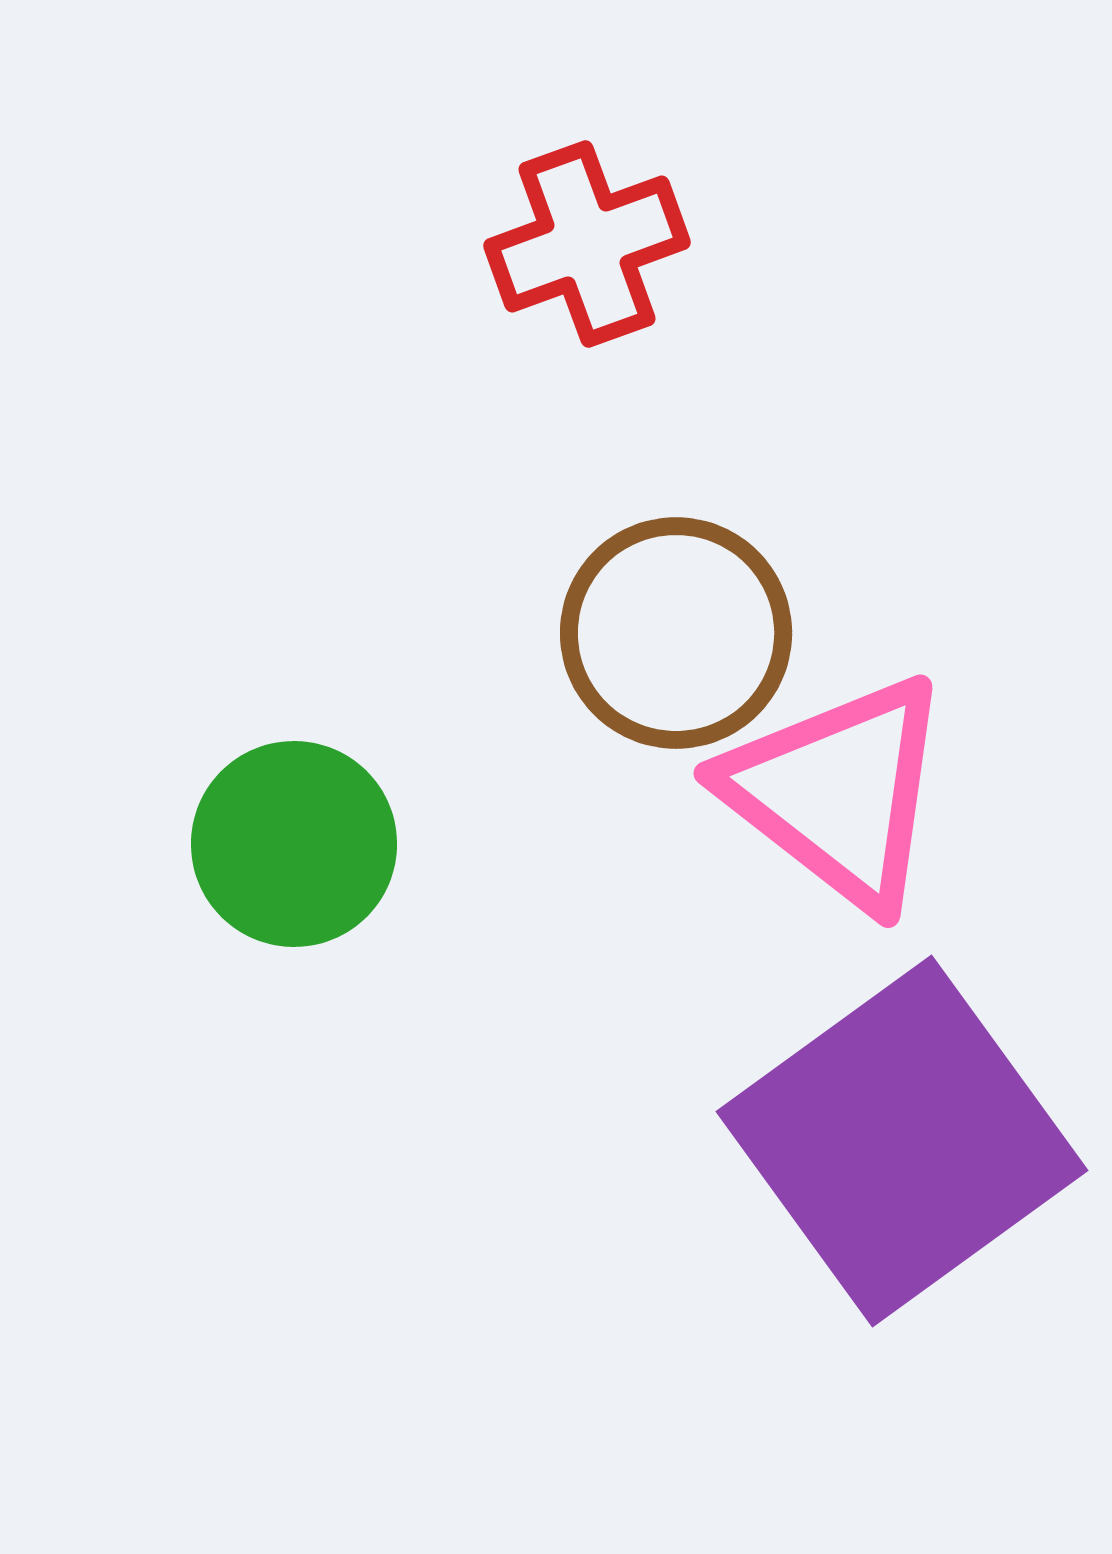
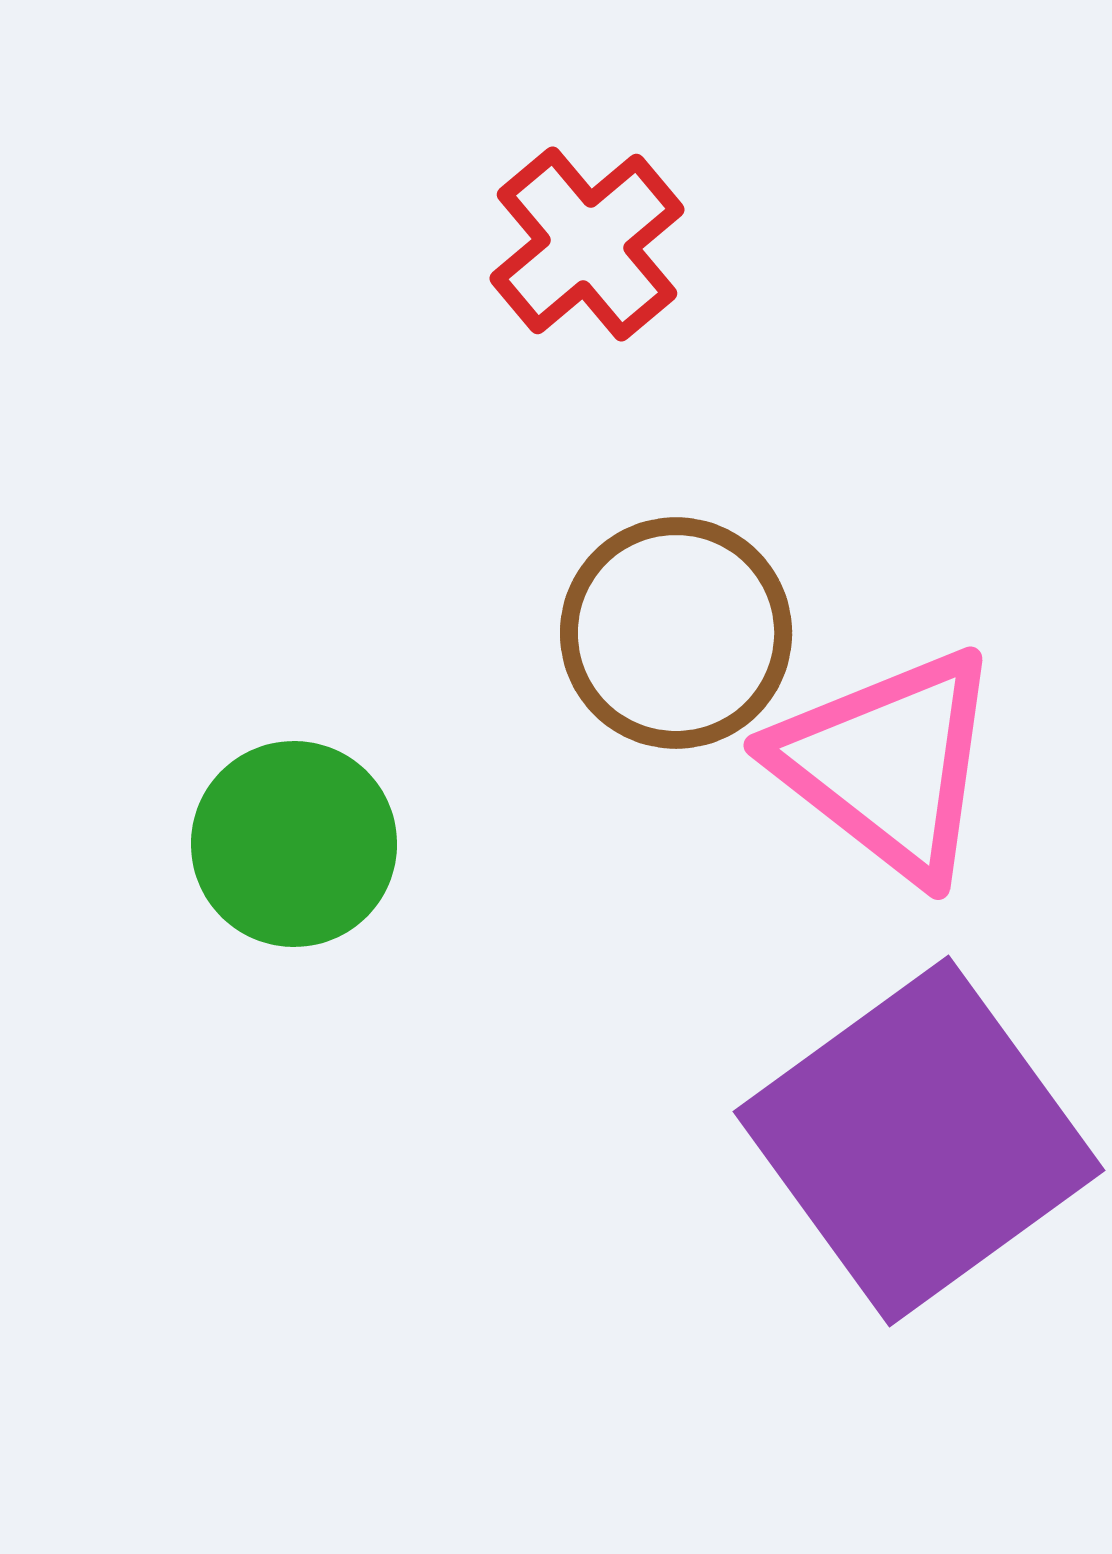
red cross: rotated 20 degrees counterclockwise
pink triangle: moved 50 px right, 28 px up
purple square: moved 17 px right
